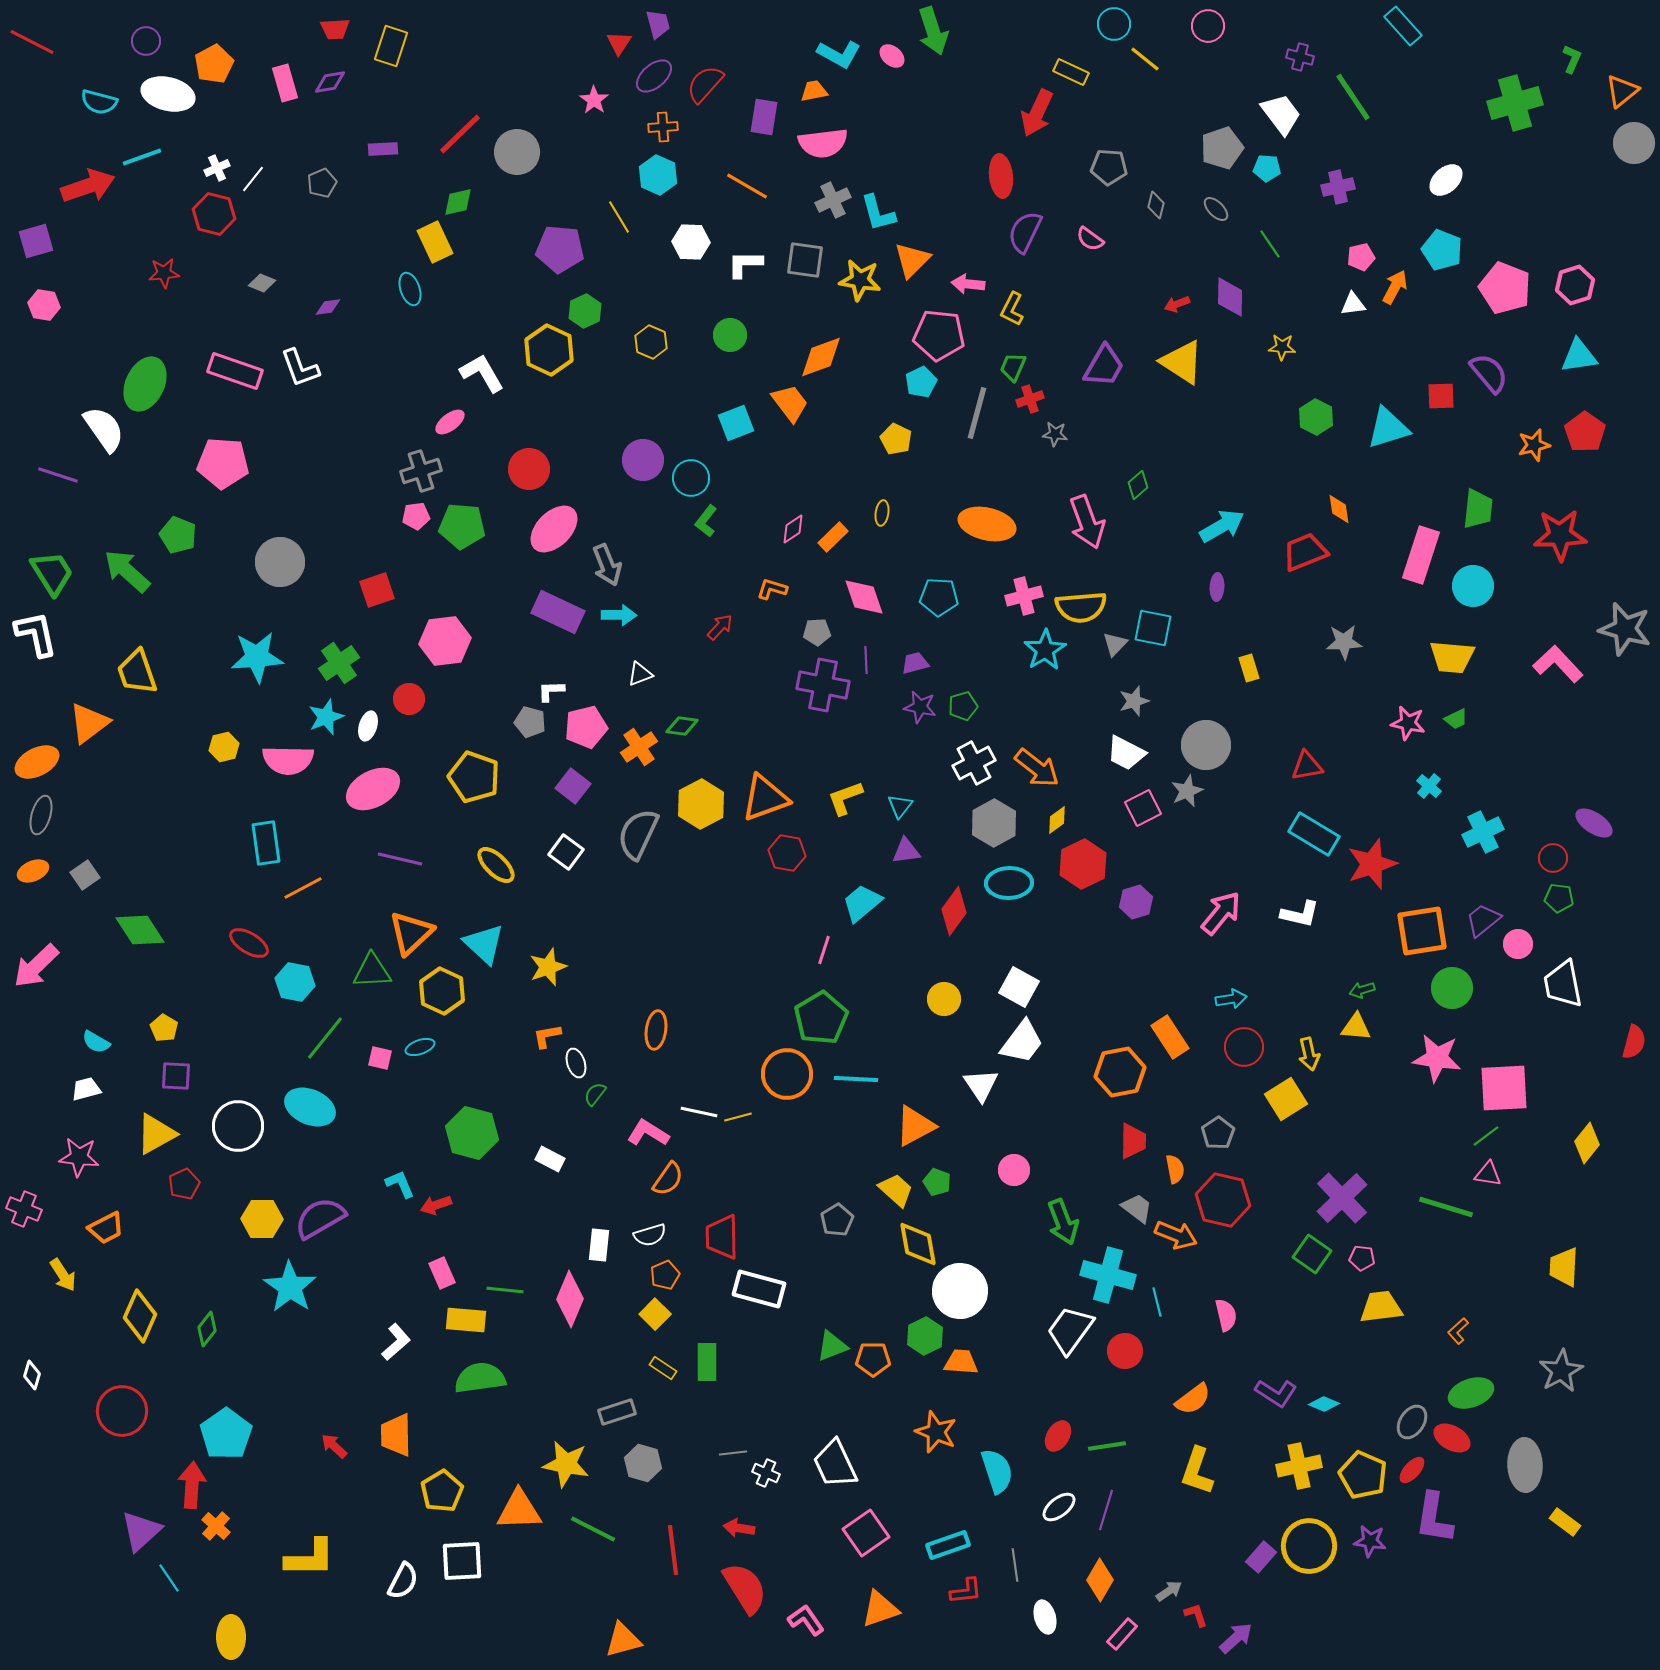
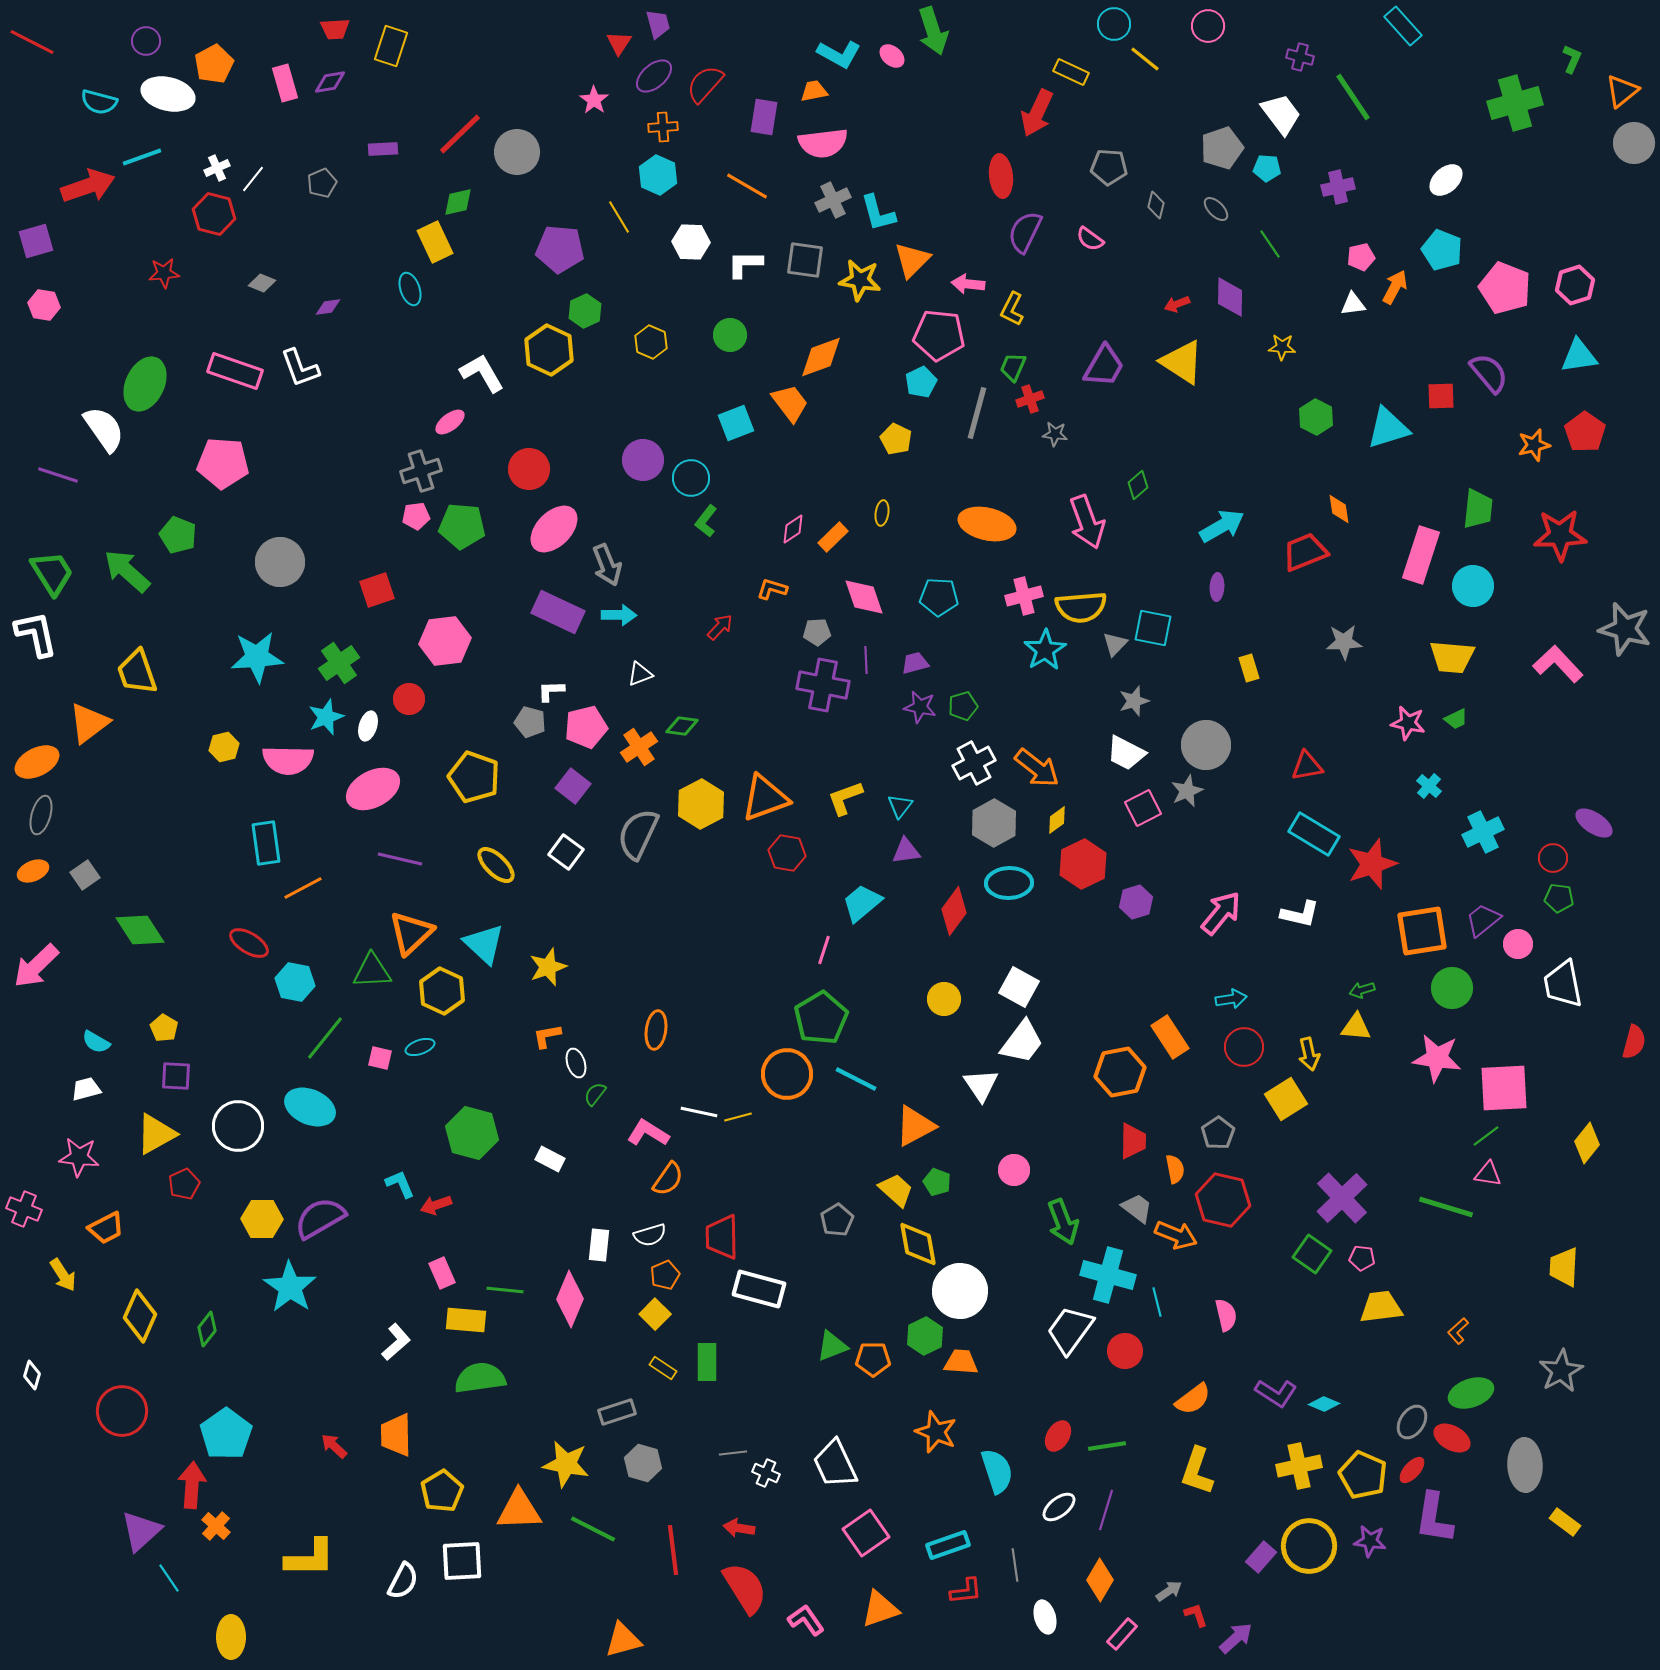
cyan line at (856, 1079): rotated 24 degrees clockwise
